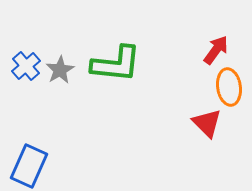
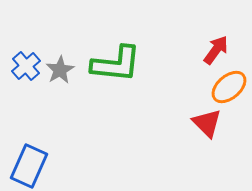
orange ellipse: rotated 57 degrees clockwise
